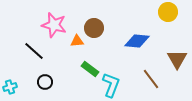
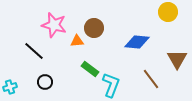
blue diamond: moved 1 px down
